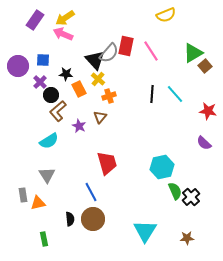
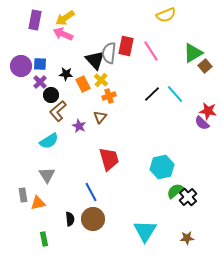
purple rectangle: rotated 24 degrees counterclockwise
gray semicircle: rotated 145 degrees clockwise
blue square: moved 3 px left, 4 px down
purple circle: moved 3 px right
yellow cross: moved 3 px right, 1 px down
orange rectangle: moved 4 px right, 5 px up
black line: rotated 42 degrees clockwise
purple semicircle: moved 2 px left, 20 px up
red trapezoid: moved 2 px right, 4 px up
green semicircle: rotated 108 degrees counterclockwise
black cross: moved 3 px left
